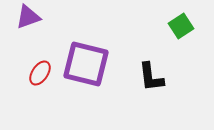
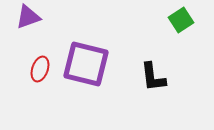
green square: moved 6 px up
red ellipse: moved 4 px up; rotated 15 degrees counterclockwise
black L-shape: moved 2 px right
